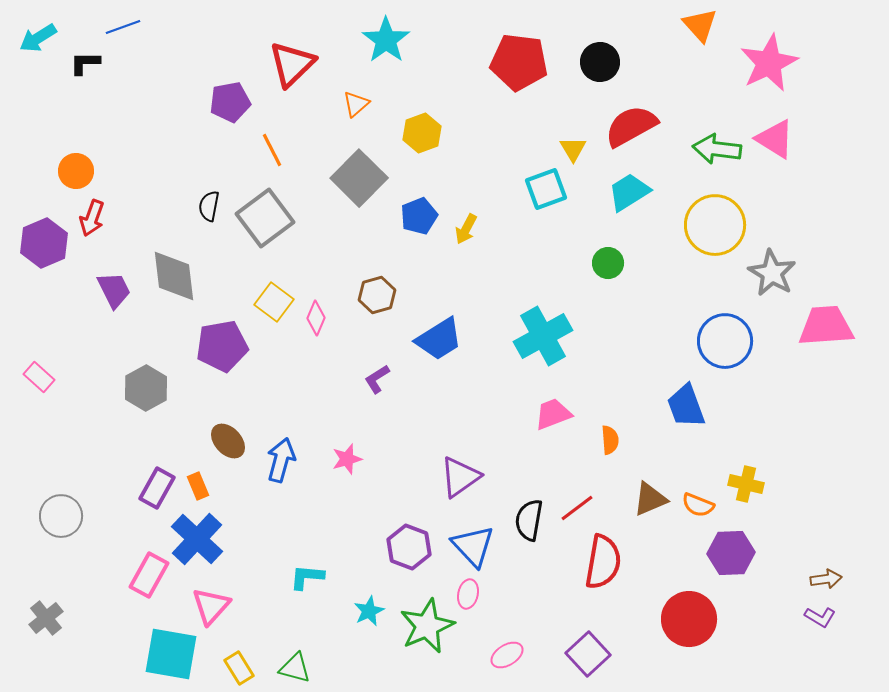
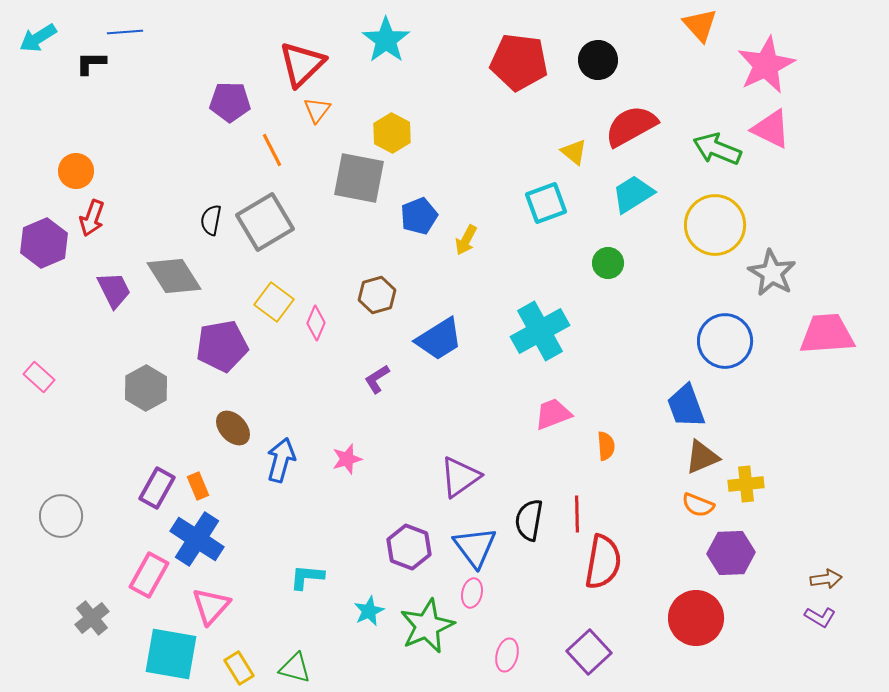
blue line at (123, 27): moved 2 px right, 5 px down; rotated 16 degrees clockwise
black circle at (600, 62): moved 2 px left, 2 px up
black L-shape at (85, 63): moved 6 px right
pink star at (769, 63): moved 3 px left, 2 px down
red triangle at (292, 64): moved 10 px right
purple pentagon at (230, 102): rotated 12 degrees clockwise
orange triangle at (356, 104): moved 39 px left, 6 px down; rotated 12 degrees counterclockwise
yellow hexagon at (422, 133): moved 30 px left; rotated 12 degrees counterclockwise
pink triangle at (775, 139): moved 4 px left, 10 px up; rotated 6 degrees counterclockwise
yellow triangle at (573, 149): moved 1 px right, 3 px down; rotated 20 degrees counterclockwise
green arrow at (717, 149): rotated 15 degrees clockwise
gray square at (359, 178): rotated 34 degrees counterclockwise
cyan square at (546, 189): moved 14 px down
cyan trapezoid at (629, 192): moved 4 px right, 2 px down
black semicircle at (209, 206): moved 2 px right, 14 px down
gray square at (265, 218): moved 4 px down; rotated 6 degrees clockwise
yellow arrow at (466, 229): moved 11 px down
gray diamond at (174, 276): rotated 26 degrees counterclockwise
pink diamond at (316, 318): moved 5 px down
pink trapezoid at (826, 326): moved 1 px right, 8 px down
cyan cross at (543, 336): moved 3 px left, 5 px up
orange semicircle at (610, 440): moved 4 px left, 6 px down
brown ellipse at (228, 441): moved 5 px right, 13 px up
yellow cross at (746, 484): rotated 20 degrees counterclockwise
brown triangle at (650, 499): moved 52 px right, 42 px up
red line at (577, 508): moved 6 px down; rotated 54 degrees counterclockwise
blue cross at (197, 539): rotated 10 degrees counterclockwise
blue triangle at (473, 546): moved 2 px right, 1 px down; rotated 6 degrees clockwise
pink ellipse at (468, 594): moved 4 px right, 1 px up
gray cross at (46, 618): moved 46 px right
red circle at (689, 619): moved 7 px right, 1 px up
purple square at (588, 654): moved 1 px right, 2 px up
pink ellipse at (507, 655): rotated 44 degrees counterclockwise
